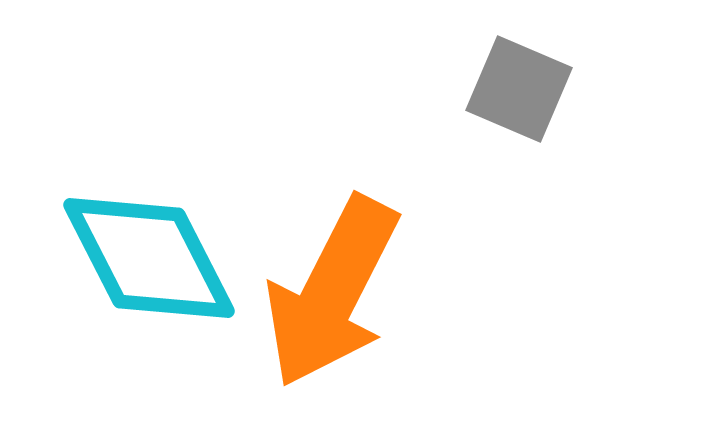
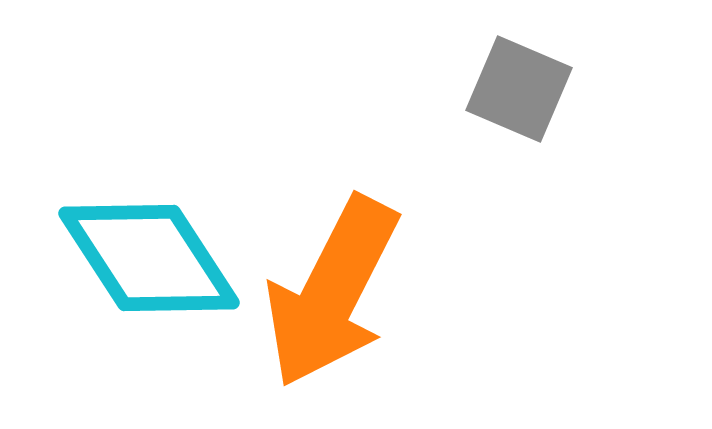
cyan diamond: rotated 6 degrees counterclockwise
